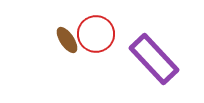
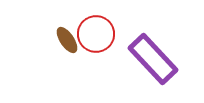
purple rectangle: moved 1 px left
